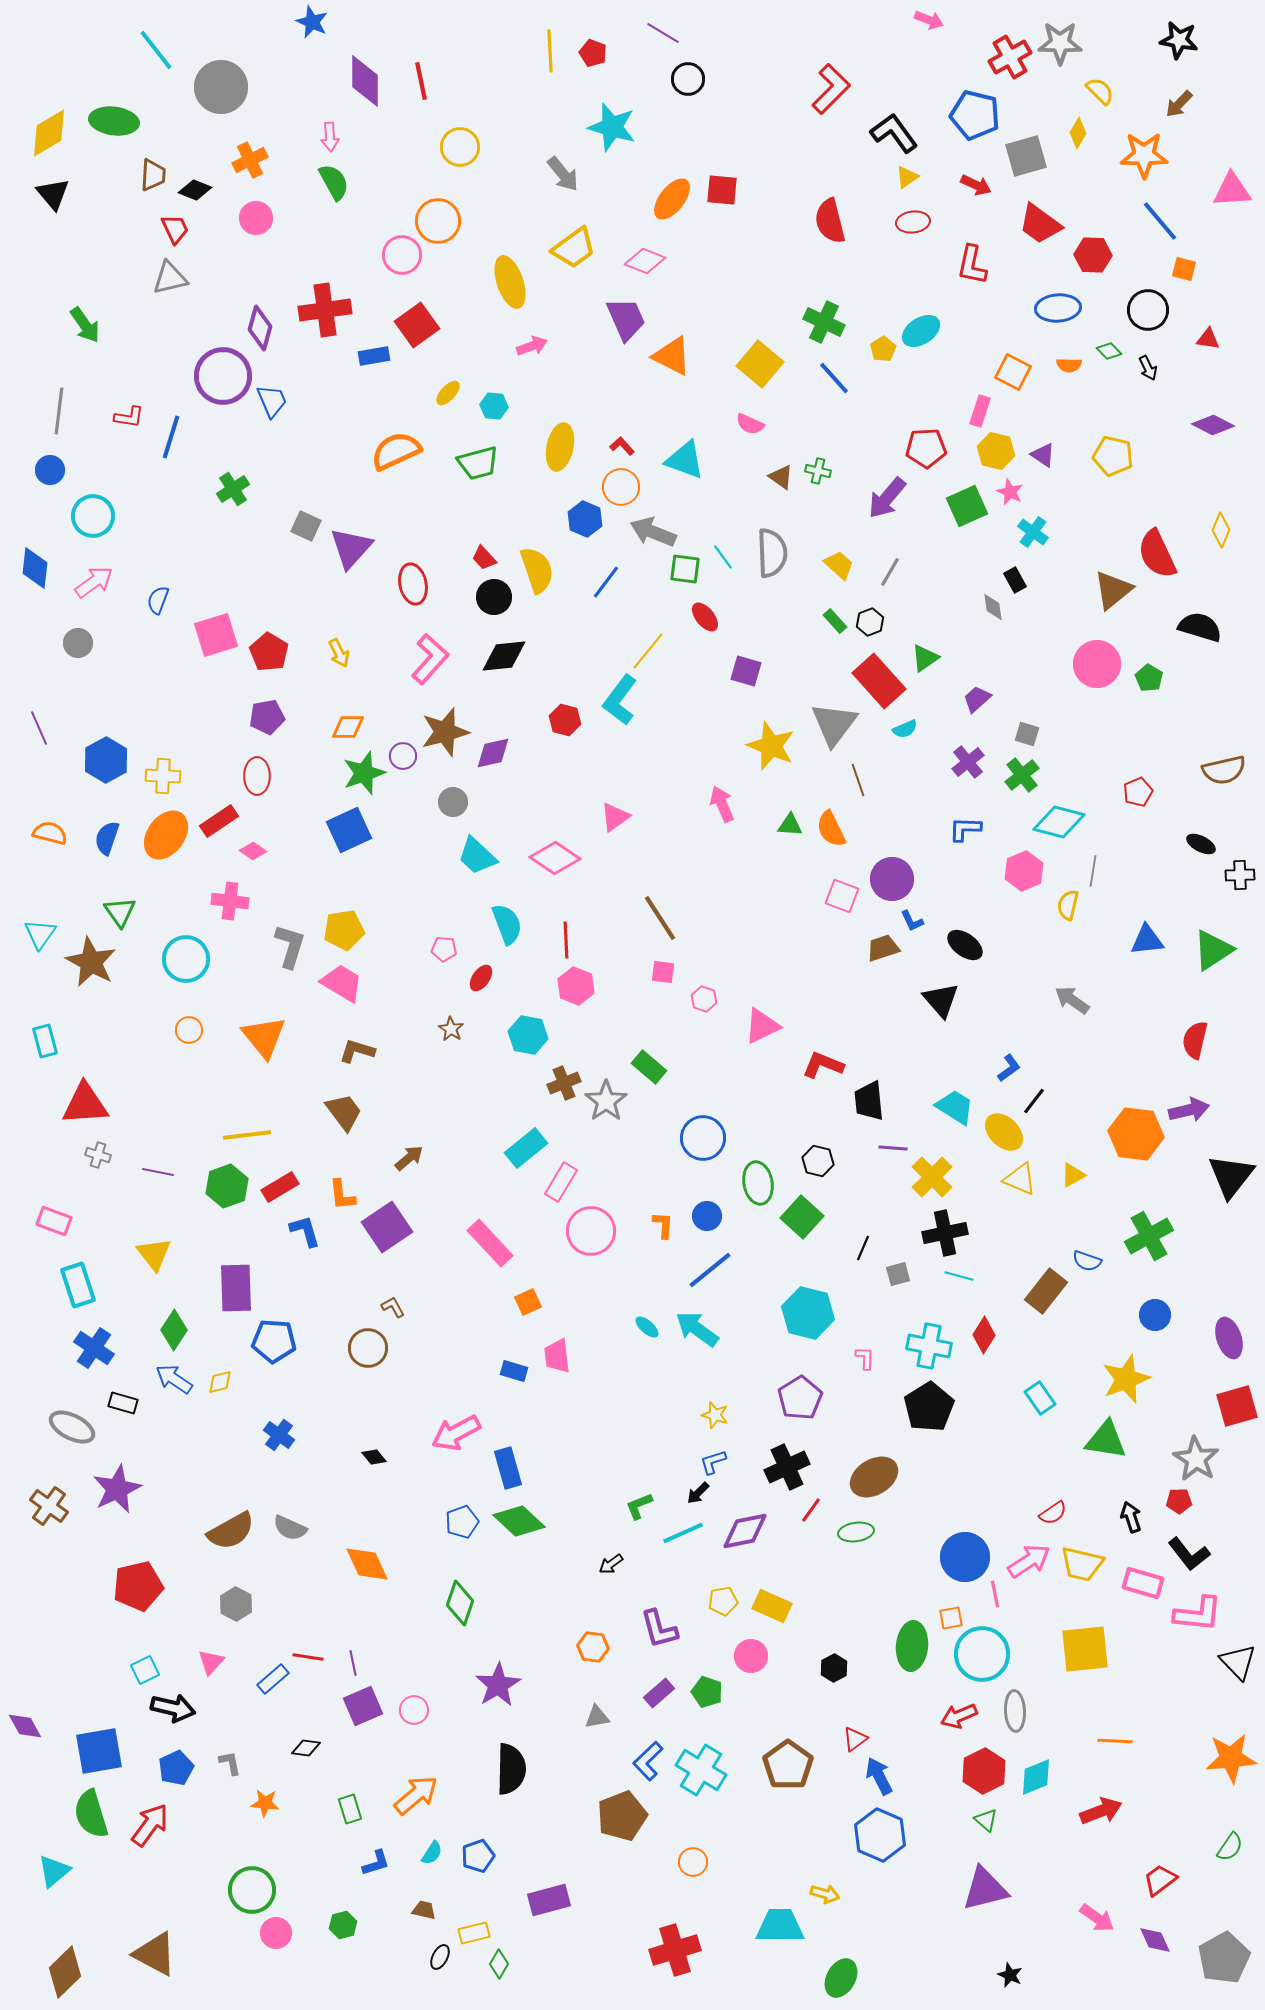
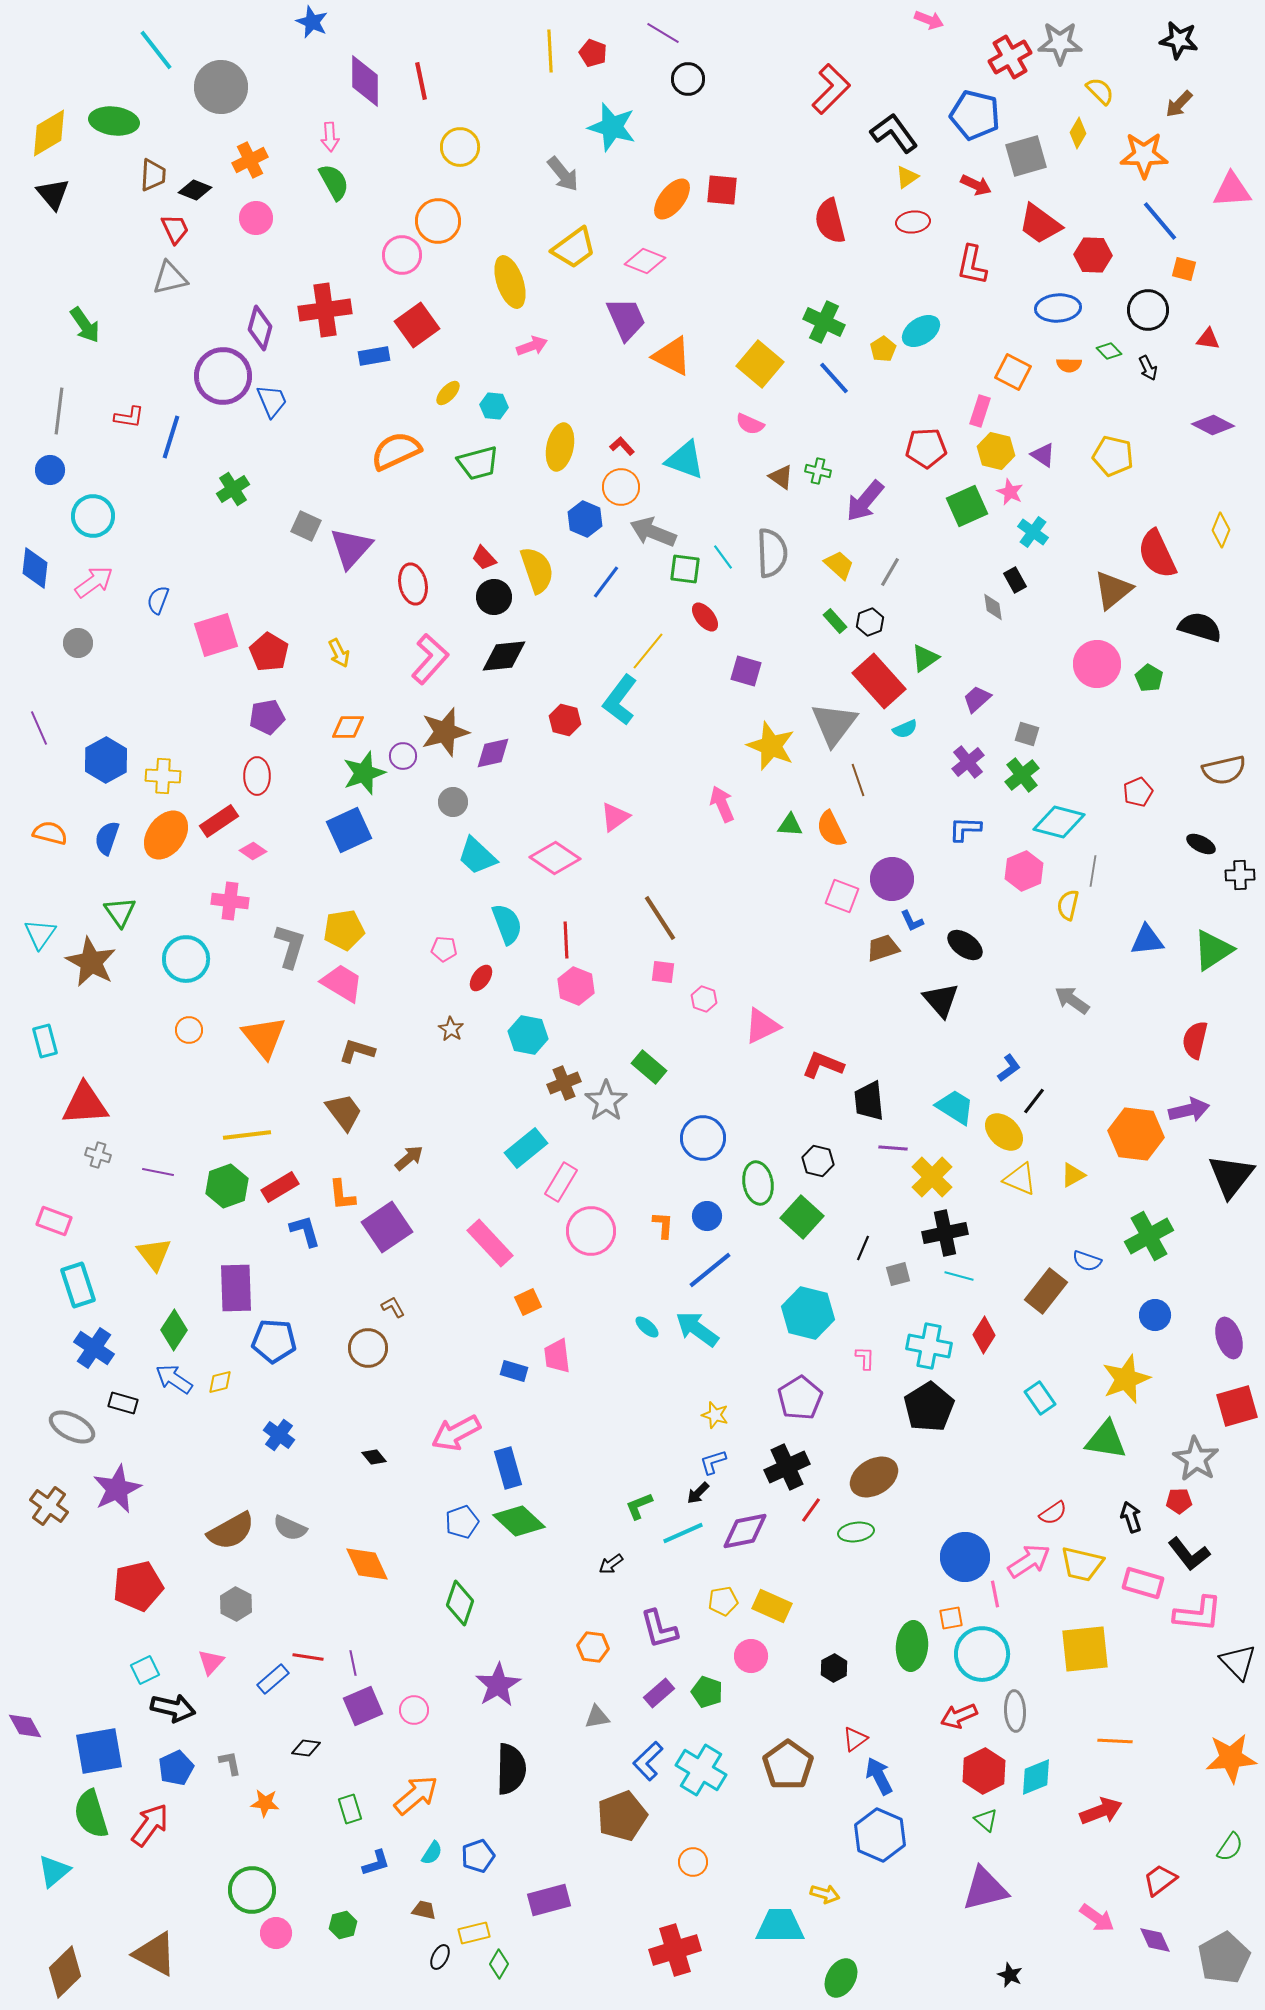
purple arrow at (887, 498): moved 22 px left, 3 px down
